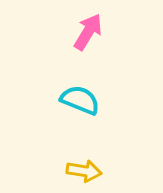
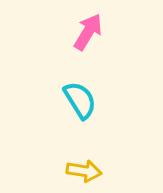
cyan semicircle: rotated 36 degrees clockwise
